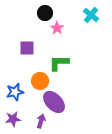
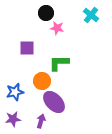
black circle: moved 1 px right
pink star: rotated 24 degrees counterclockwise
orange circle: moved 2 px right
